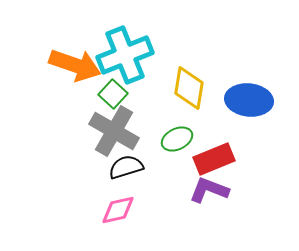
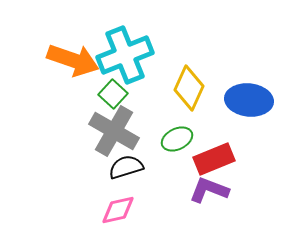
orange arrow: moved 2 px left, 5 px up
yellow diamond: rotated 15 degrees clockwise
